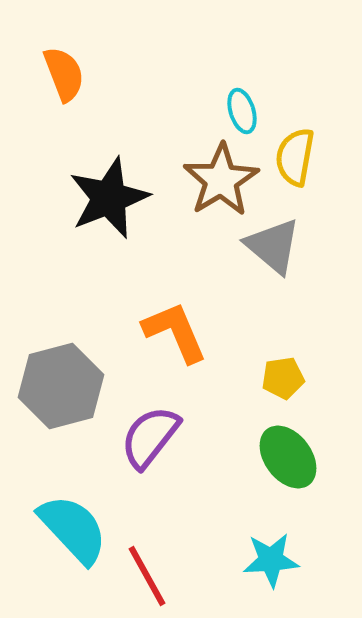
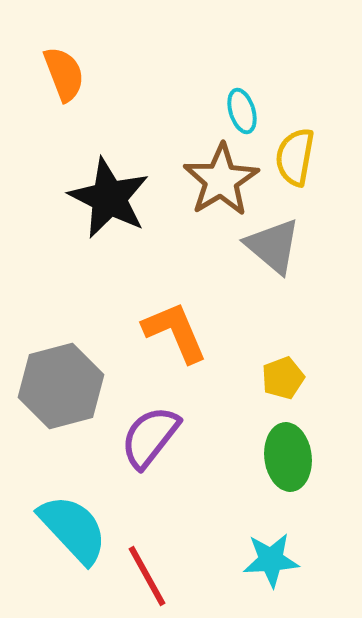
black star: rotated 24 degrees counterclockwise
yellow pentagon: rotated 12 degrees counterclockwise
green ellipse: rotated 30 degrees clockwise
